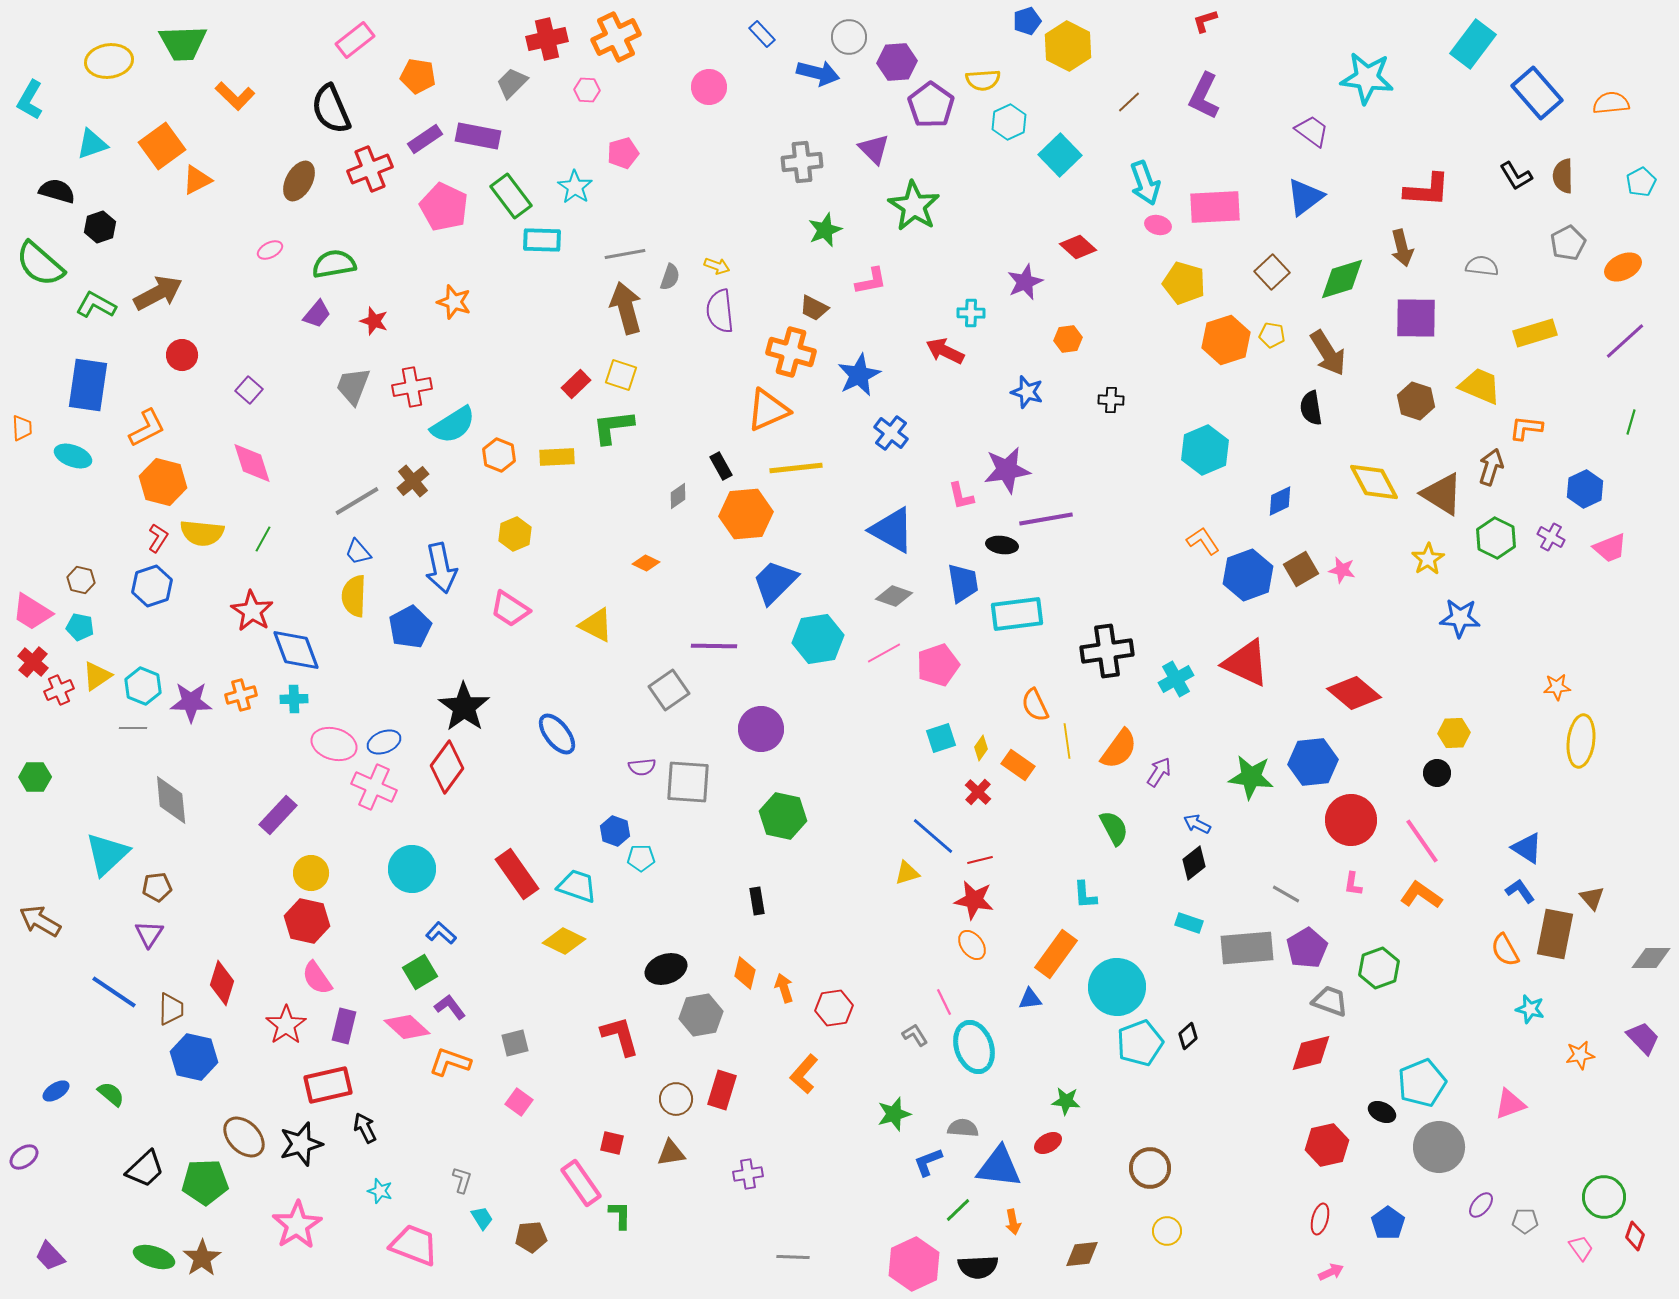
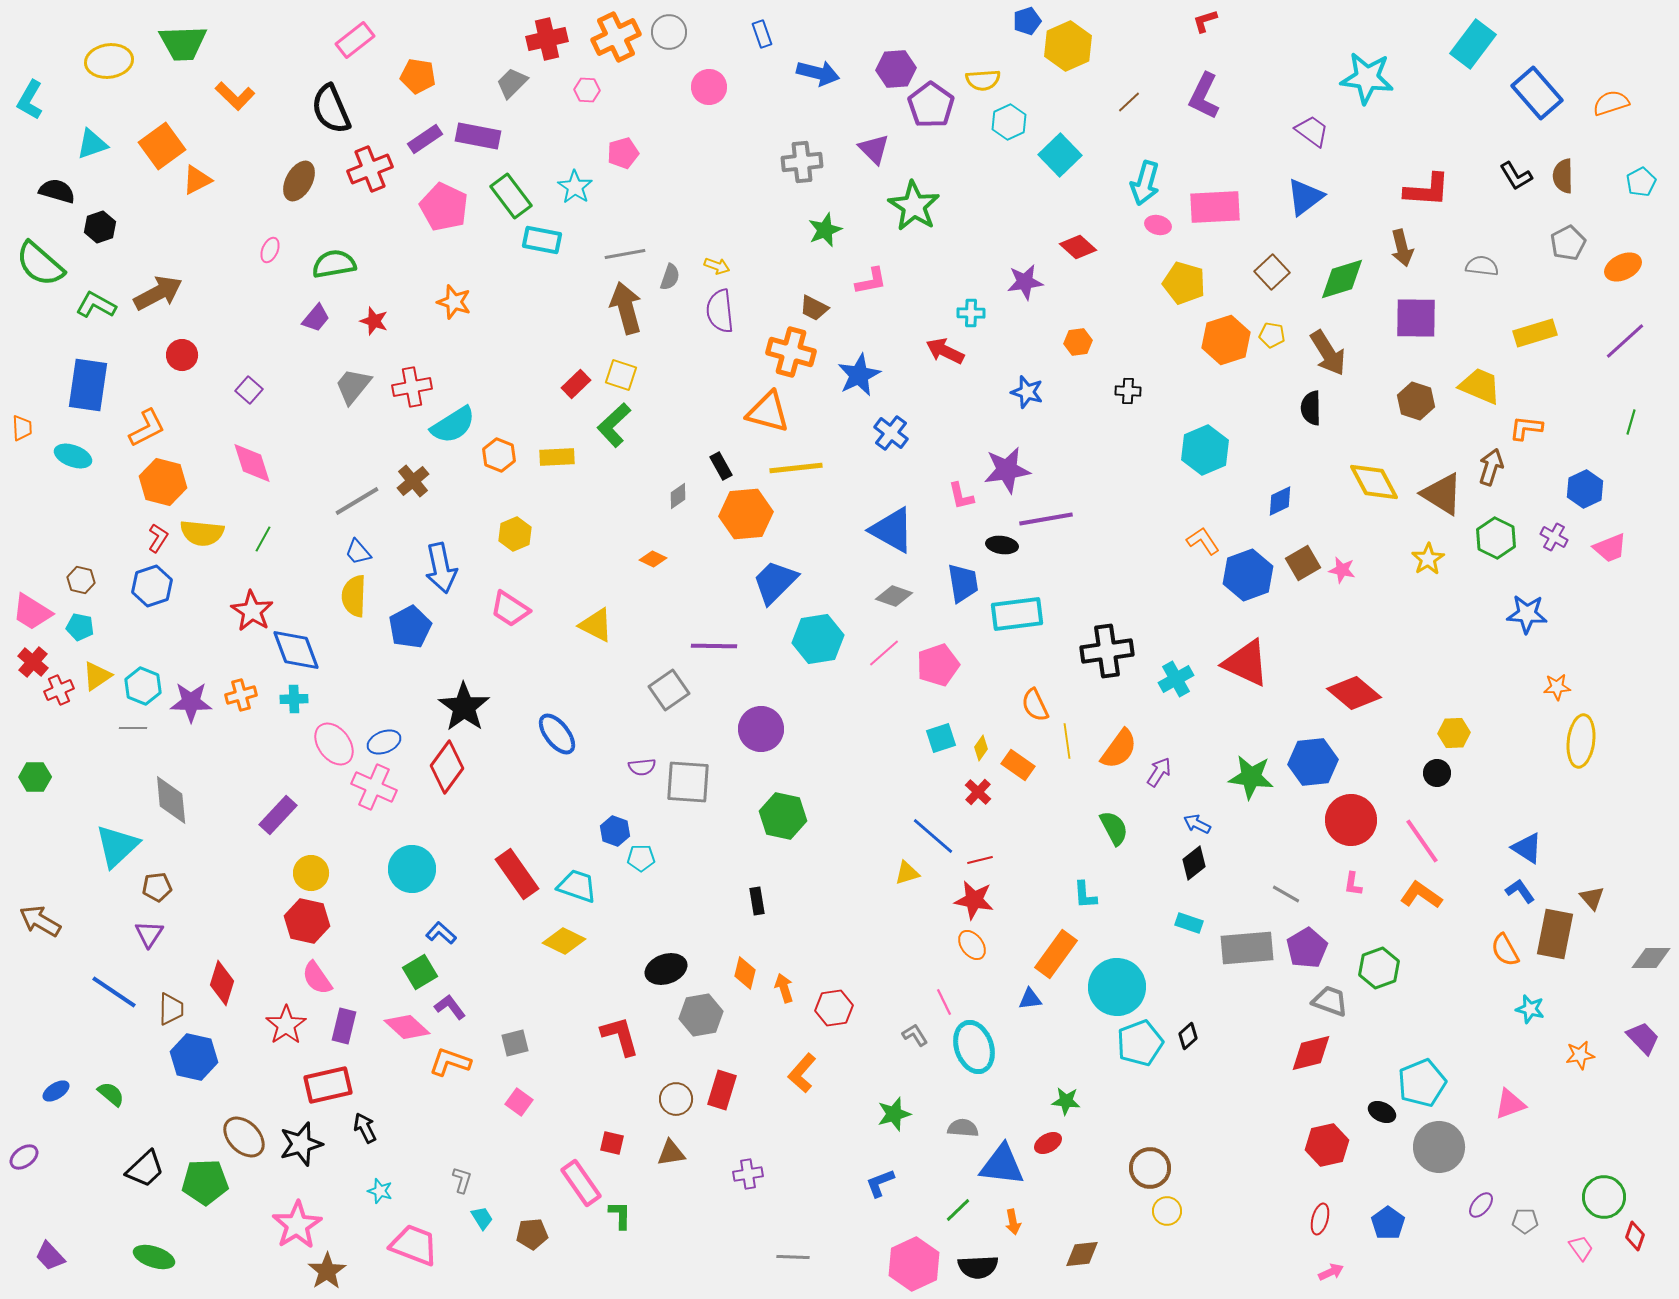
blue rectangle at (762, 34): rotated 24 degrees clockwise
gray circle at (849, 37): moved 180 px left, 5 px up
yellow hexagon at (1068, 46): rotated 9 degrees clockwise
purple hexagon at (897, 62): moved 1 px left, 7 px down
orange semicircle at (1611, 103): rotated 12 degrees counterclockwise
cyan arrow at (1145, 183): rotated 36 degrees clockwise
cyan rectangle at (542, 240): rotated 9 degrees clockwise
pink ellipse at (270, 250): rotated 40 degrees counterclockwise
purple star at (1025, 282): rotated 15 degrees clockwise
purple trapezoid at (317, 314): moved 1 px left, 4 px down
orange hexagon at (1068, 339): moved 10 px right, 3 px down
gray trapezoid at (353, 386): rotated 18 degrees clockwise
black cross at (1111, 400): moved 17 px right, 9 px up
black semicircle at (1311, 408): rotated 8 degrees clockwise
orange triangle at (768, 410): moved 2 px down; rotated 39 degrees clockwise
green L-shape at (613, 427): moved 1 px right, 2 px up; rotated 36 degrees counterclockwise
purple cross at (1551, 537): moved 3 px right
orange diamond at (646, 563): moved 7 px right, 4 px up
brown square at (1301, 569): moved 2 px right, 6 px up
blue star at (1460, 618): moved 67 px right, 4 px up
pink line at (884, 653): rotated 12 degrees counterclockwise
pink ellipse at (334, 744): rotated 36 degrees clockwise
cyan triangle at (107, 854): moved 10 px right, 8 px up
orange L-shape at (804, 1074): moved 2 px left, 1 px up
blue L-shape at (928, 1162): moved 48 px left, 21 px down
blue triangle at (999, 1167): moved 3 px right, 2 px up
yellow circle at (1167, 1231): moved 20 px up
brown pentagon at (531, 1237): moved 1 px right, 3 px up
brown star at (202, 1258): moved 125 px right, 13 px down
